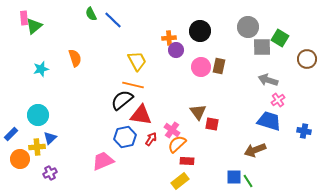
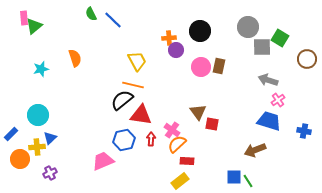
blue hexagon at (125, 137): moved 1 px left, 3 px down
red arrow at (151, 139): rotated 32 degrees counterclockwise
